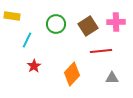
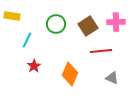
orange diamond: moved 2 px left; rotated 20 degrees counterclockwise
gray triangle: rotated 24 degrees clockwise
